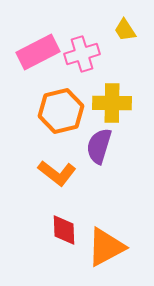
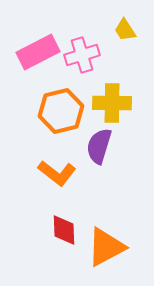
pink cross: moved 1 px down
